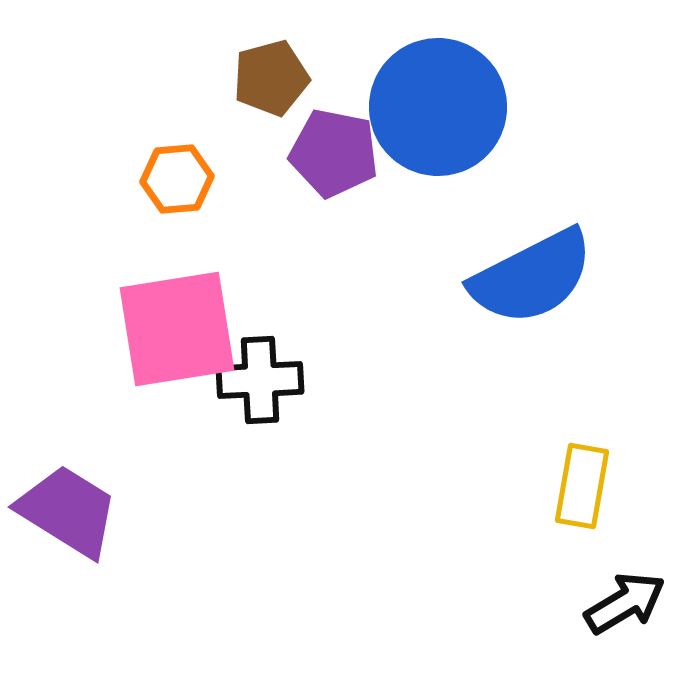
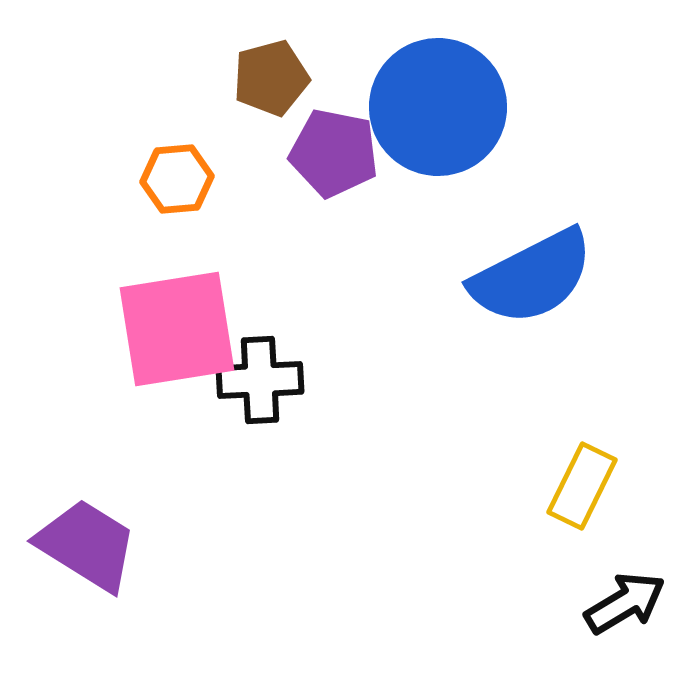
yellow rectangle: rotated 16 degrees clockwise
purple trapezoid: moved 19 px right, 34 px down
